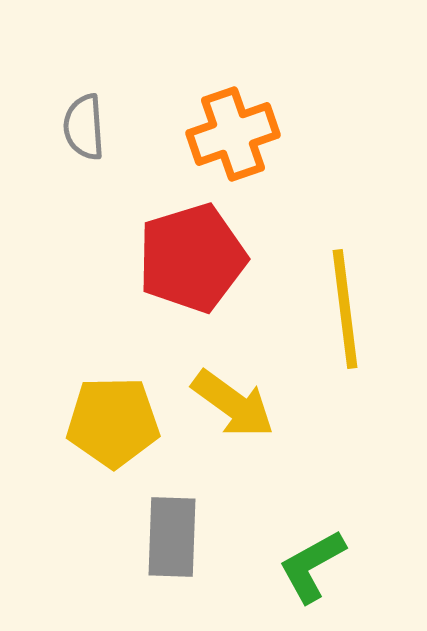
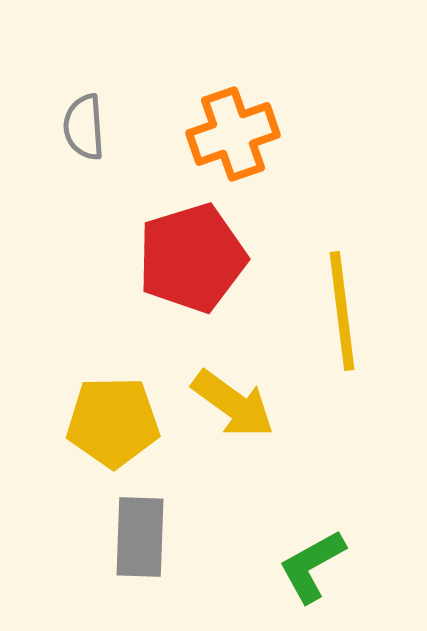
yellow line: moved 3 px left, 2 px down
gray rectangle: moved 32 px left
